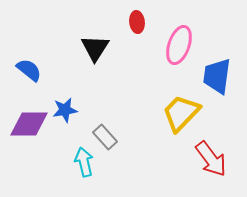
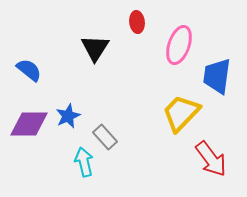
blue star: moved 3 px right, 6 px down; rotated 15 degrees counterclockwise
